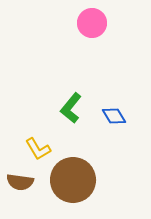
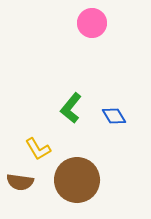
brown circle: moved 4 px right
